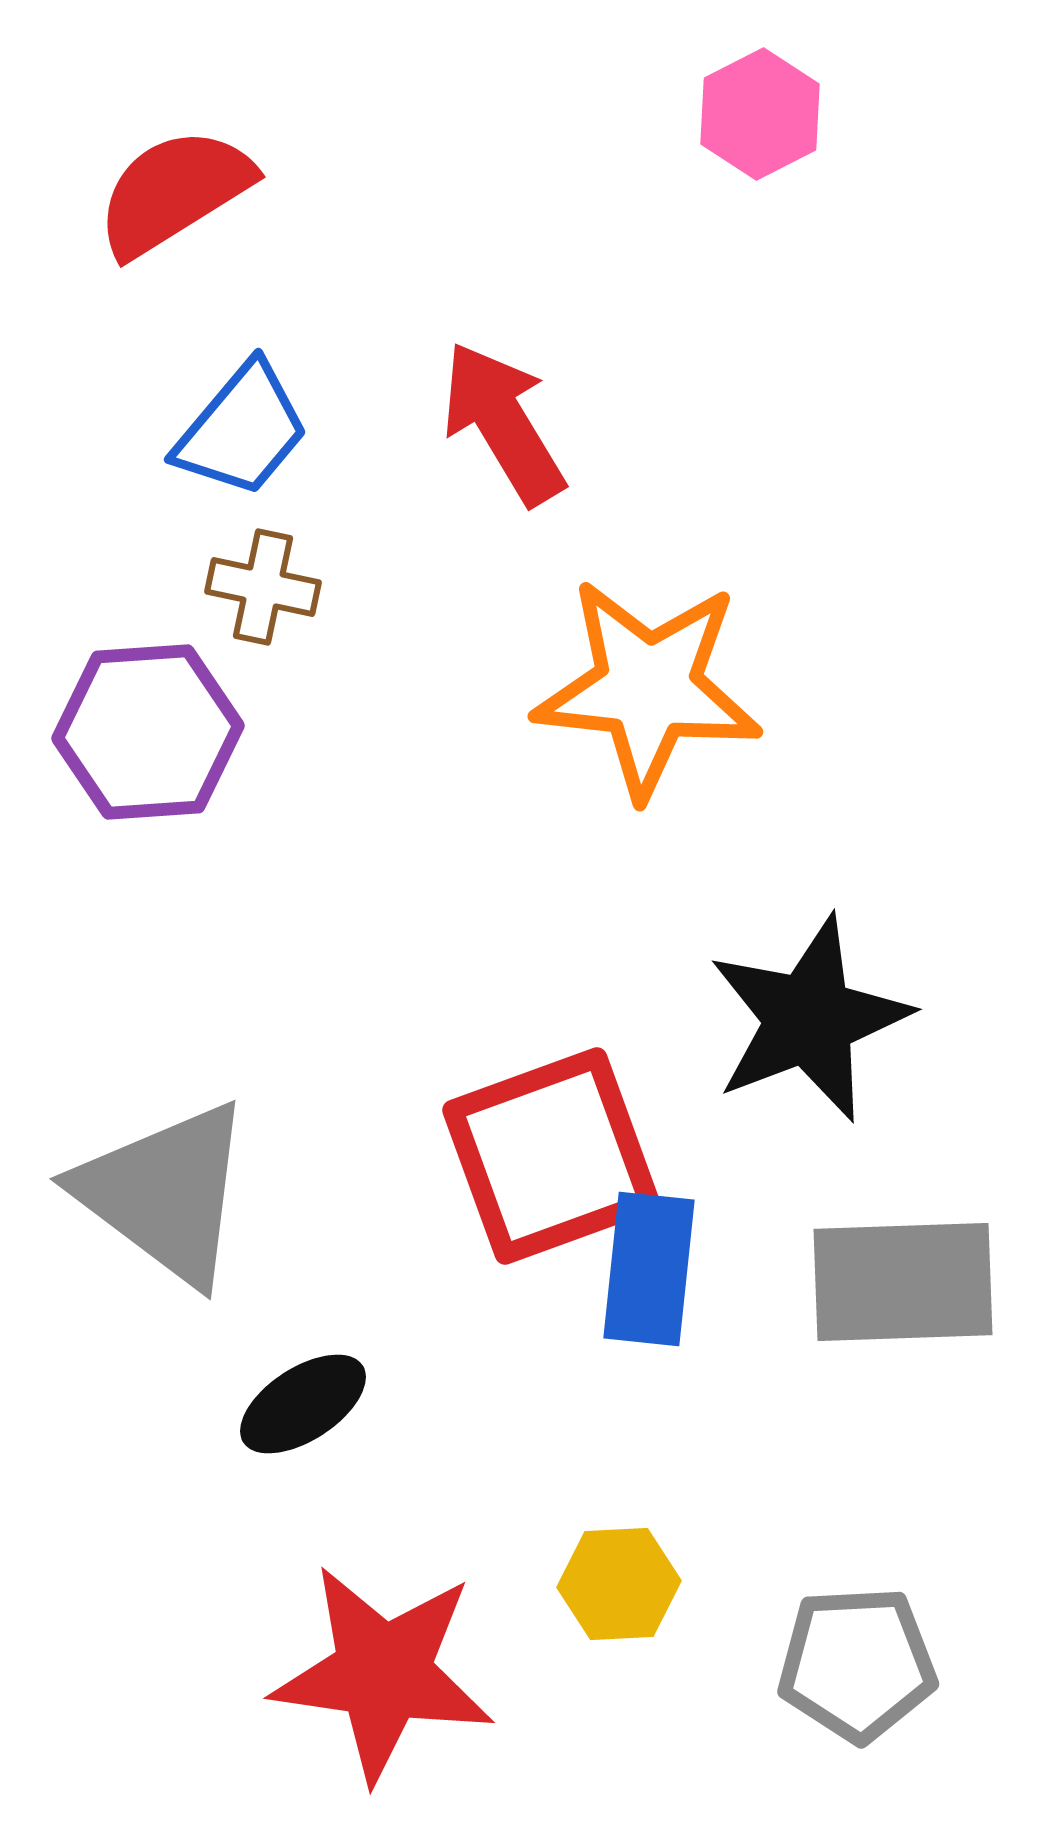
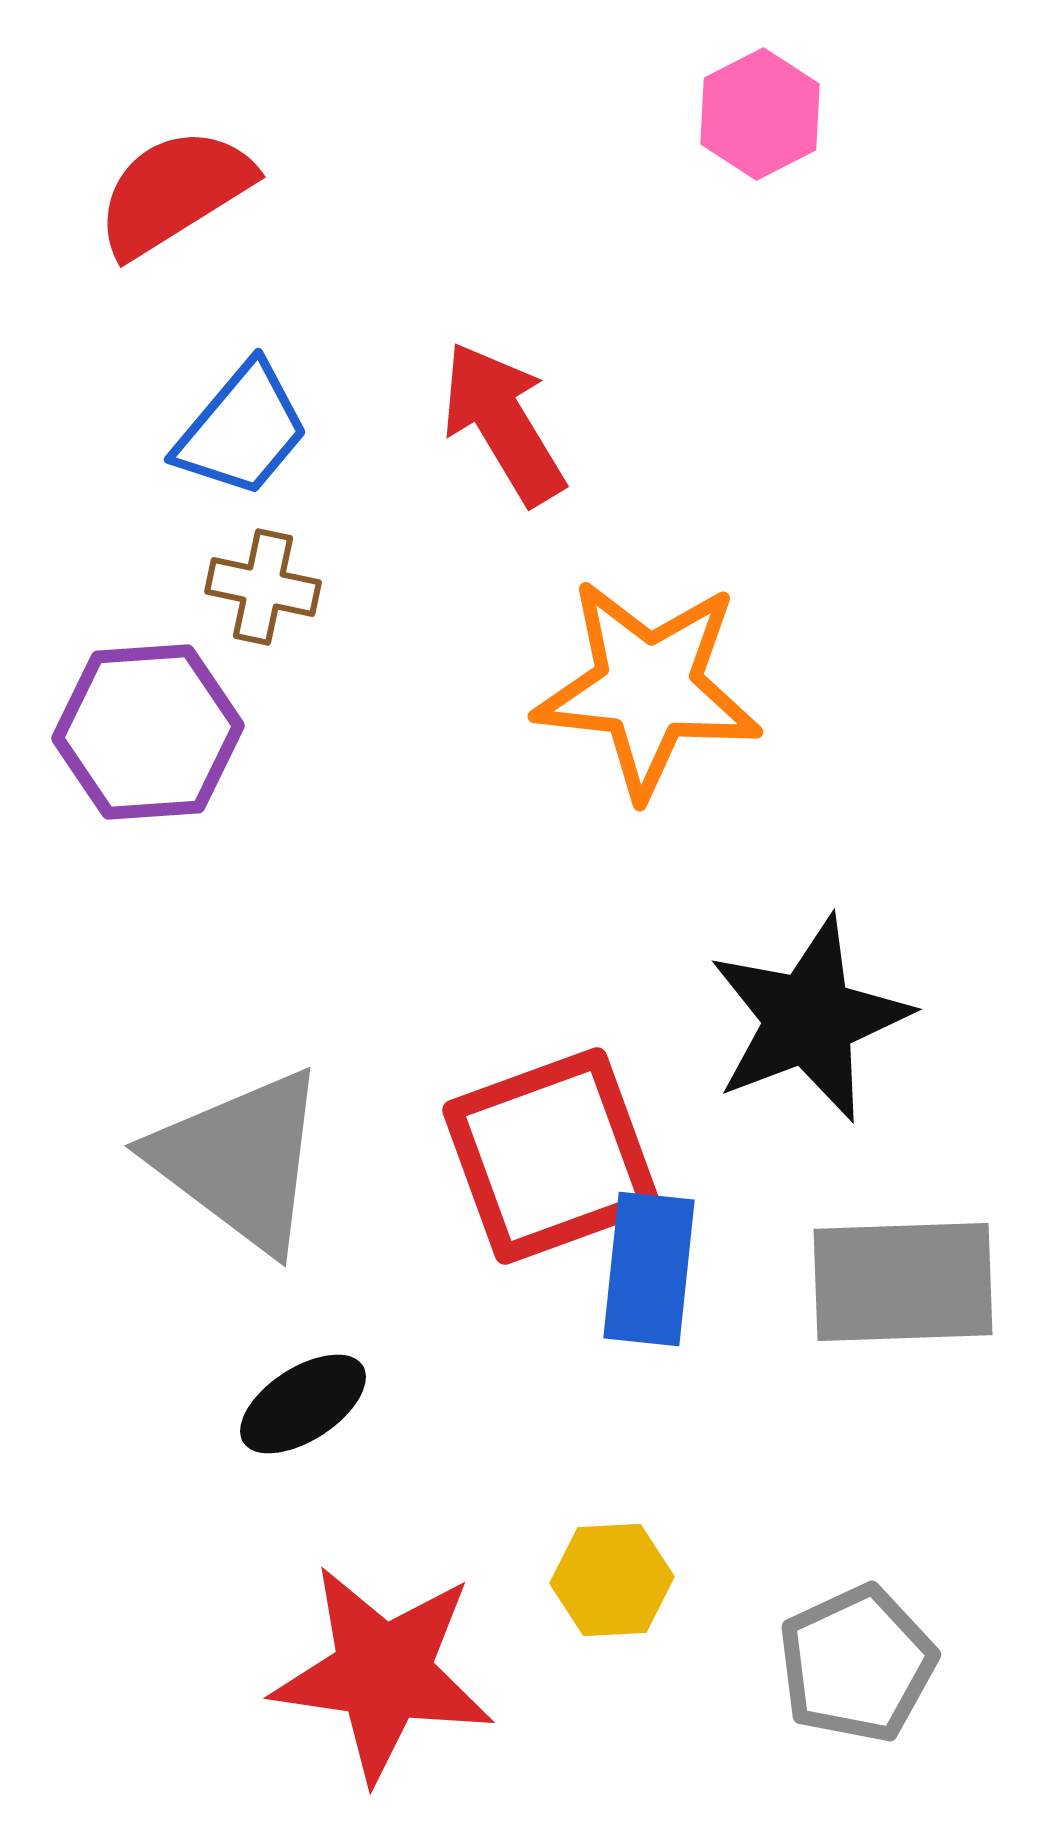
gray triangle: moved 75 px right, 33 px up
yellow hexagon: moved 7 px left, 4 px up
gray pentagon: rotated 22 degrees counterclockwise
